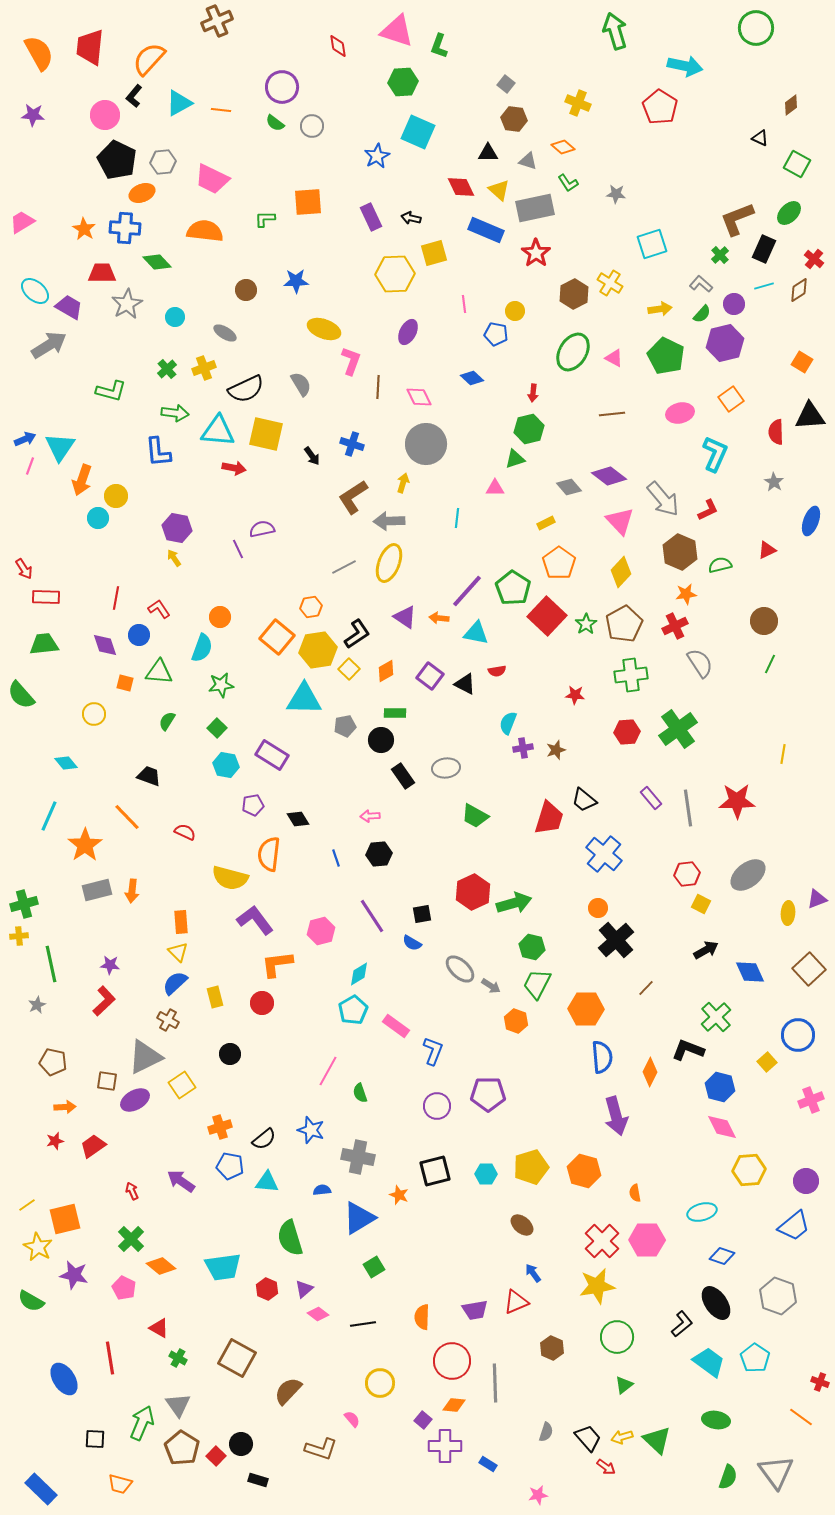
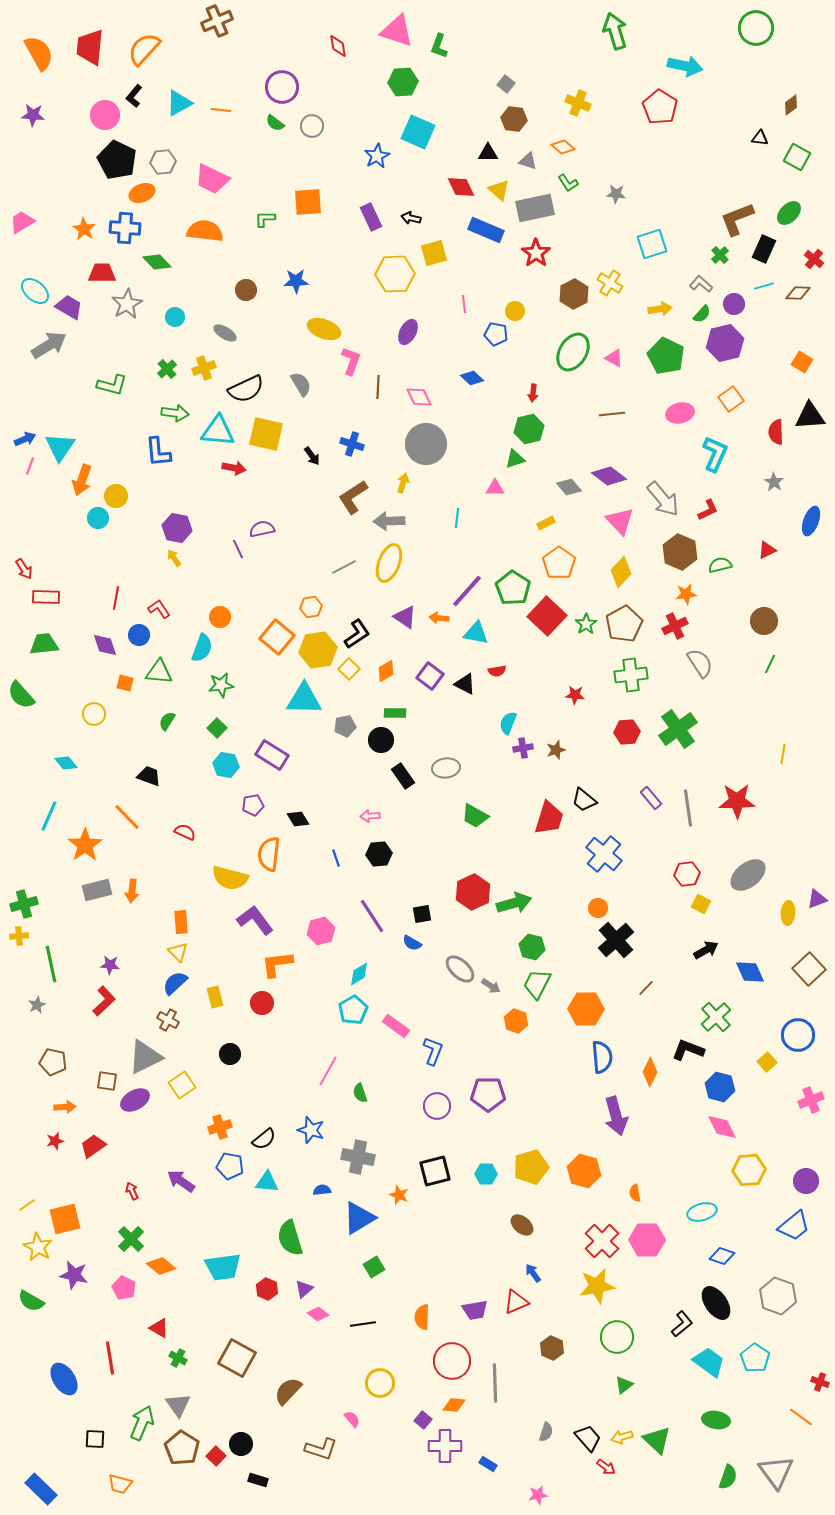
orange semicircle at (149, 59): moved 5 px left, 10 px up
black triangle at (760, 138): rotated 18 degrees counterclockwise
green square at (797, 164): moved 7 px up
brown diamond at (799, 290): moved 1 px left, 3 px down; rotated 35 degrees clockwise
green L-shape at (111, 391): moved 1 px right, 6 px up
